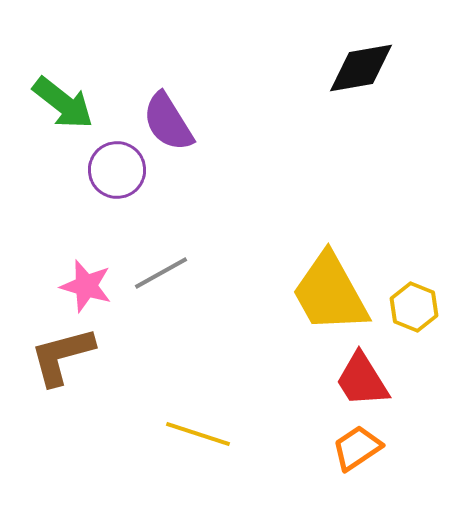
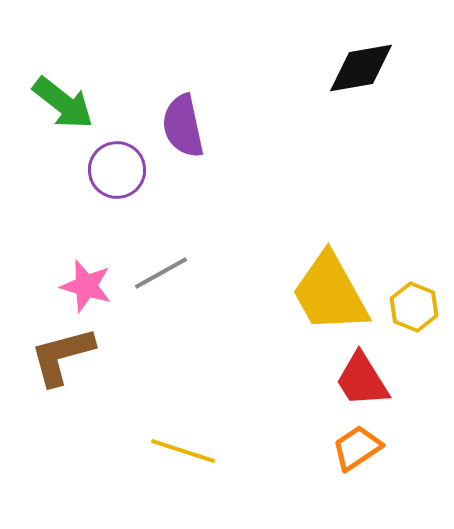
purple semicircle: moved 15 px right, 4 px down; rotated 20 degrees clockwise
yellow line: moved 15 px left, 17 px down
